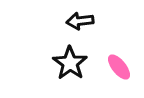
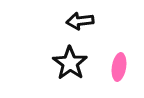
pink ellipse: rotated 48 degrees clockwise
